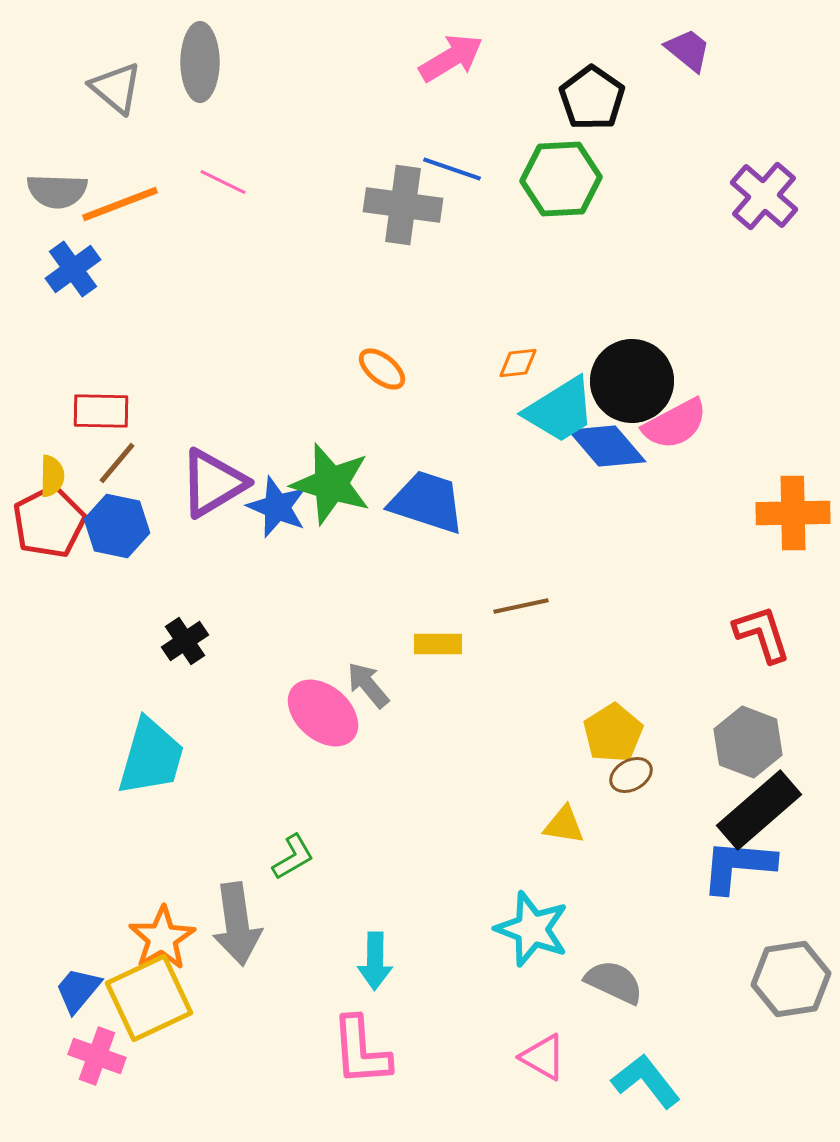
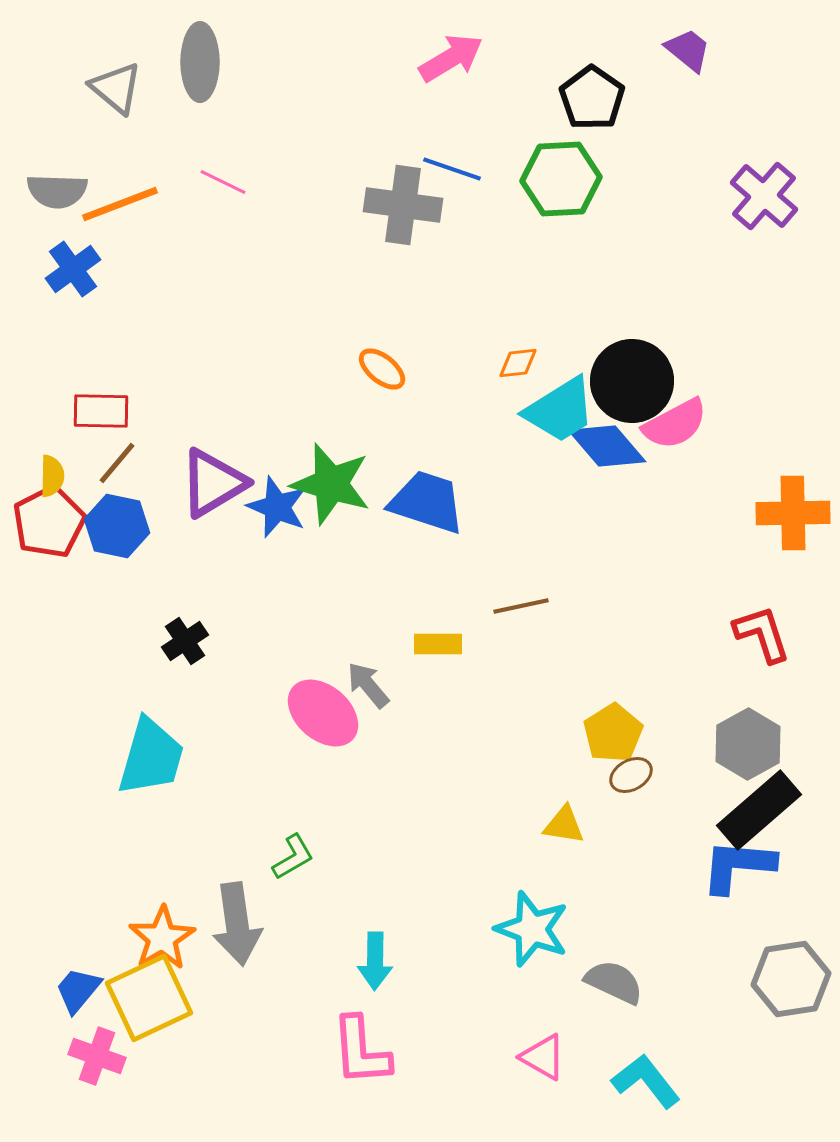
gray hexagon at (748, 742): moved 2 px down; rotated 10 degrees clockwise
